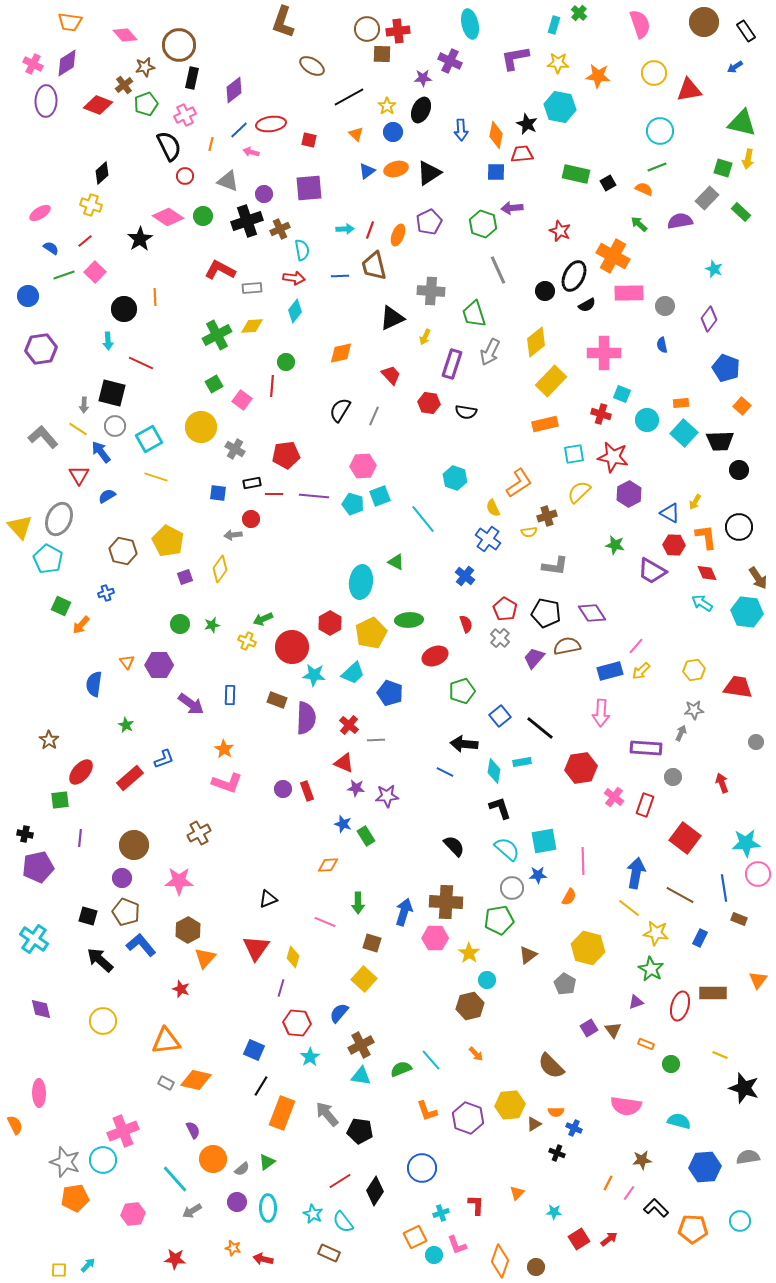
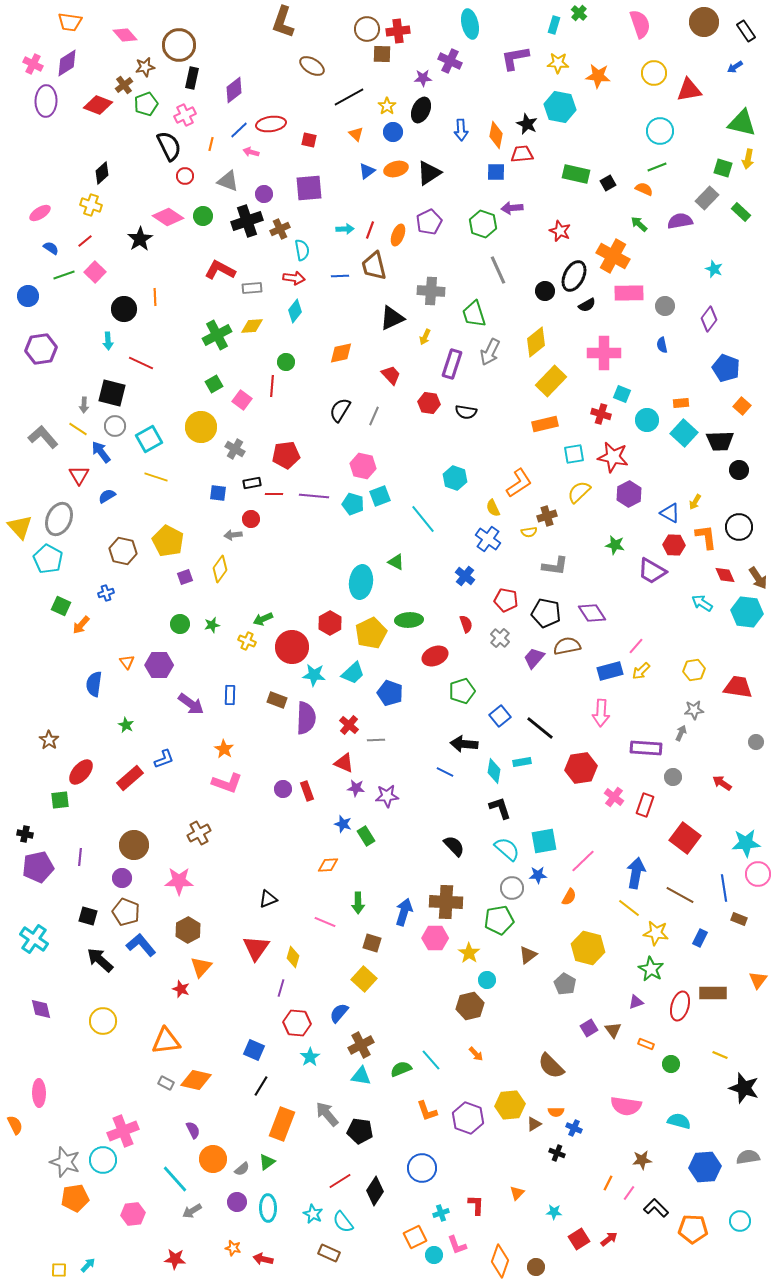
pink hexagon at (363, 466): rotated 15 degrees clockwise
red diamond at (707, 573): moved 18 px right, 2 px down
red pentagon at (505, 609): moved 1 px right, 9 px up; rotated 20 degrees counterclockwise
red arrow at (722, 783): rotated 36 degrees counterclockwise
purple line at (80, 838): moved 19 px down
pink line at (583, 861): rotated 48 degrees clockwise
orange triangle at (205, 958): moved 4 px left, 9 px down
orange rectangle at (282, 1113): moved 11 px down
